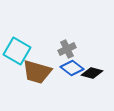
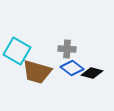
gray cross: rotated 30 degrees clockwise
